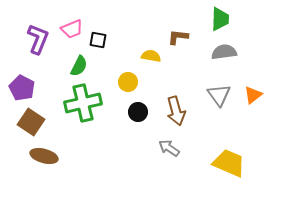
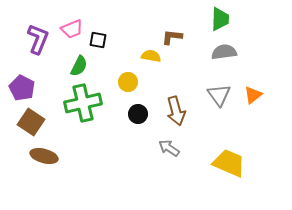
brown L-shape: moved 6 px left
black circle: moved 2 px down
